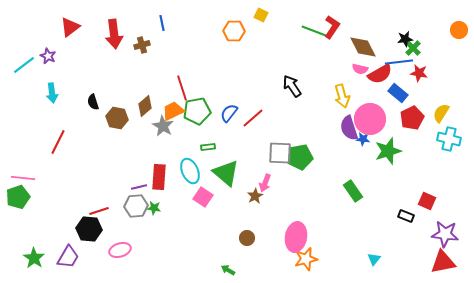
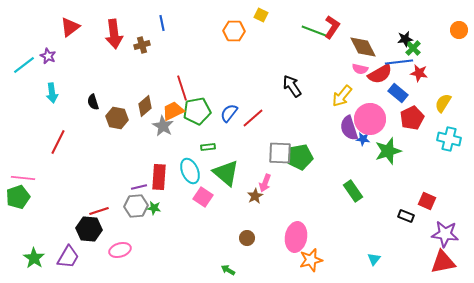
yellow arrow at (342, 96): rotated 55 degrees clockwise
yellow semicircle at (441, 113): moved 2 px right, 10 px up
orange star at (306, 259): moved 5 px right, 1 px down
